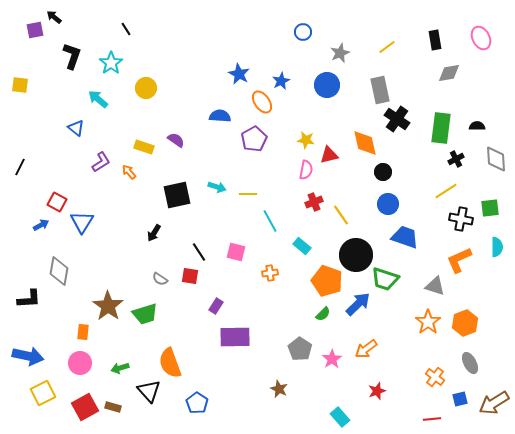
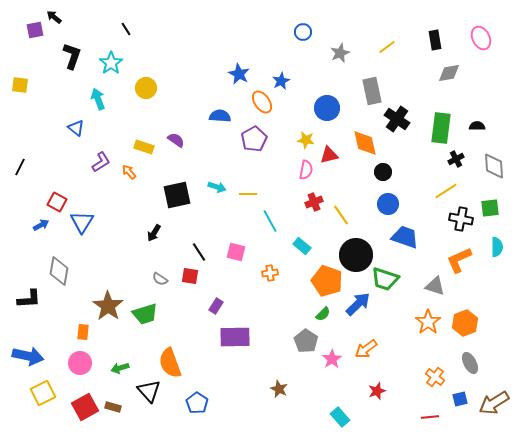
blue circle at (327, 85): moved 23 px down
gray rectangle at (380, 90): moved 8 px left, 1 px down
cyan arrow at (98, 99): rotated 30 degrees clockwise
gray diamond at (496, 159): moved 2 px left, 7 px down
gray pentagon at (300, 349): moved 6 px right, 8 px up
red line at (432, 419): moved 2 px left, 2 px up
